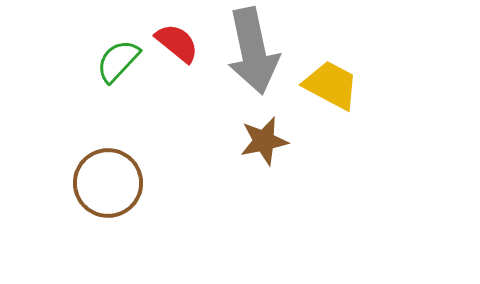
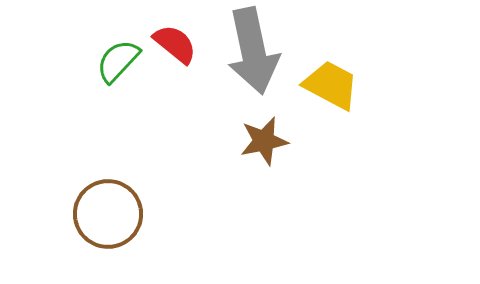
red semicircle: moved 2 px left, 1 px down
brown circle: moved 31 px down
